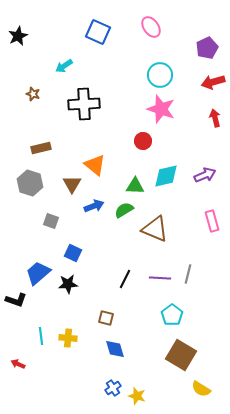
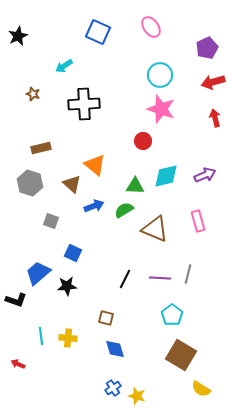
brown triangle at (72, 184): rotated 18 degrees counterclockwise
pink rectangle at (212, 221): moved 14 px left
black star at (68, 284): moved 1 px left, 2 px down
